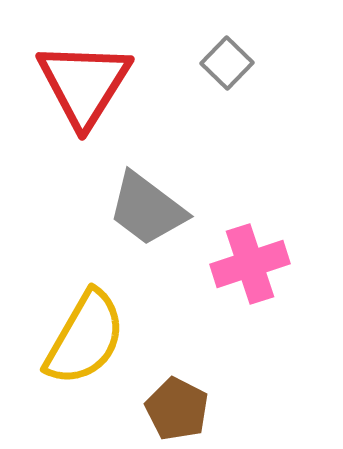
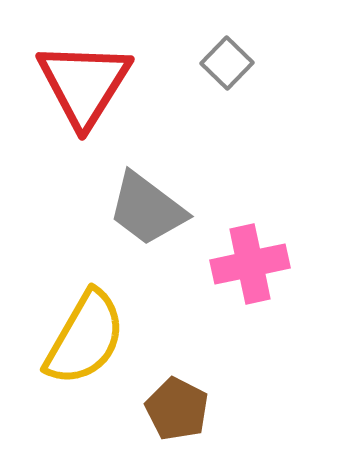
pink cross: rotated 6 degrees clockwise
